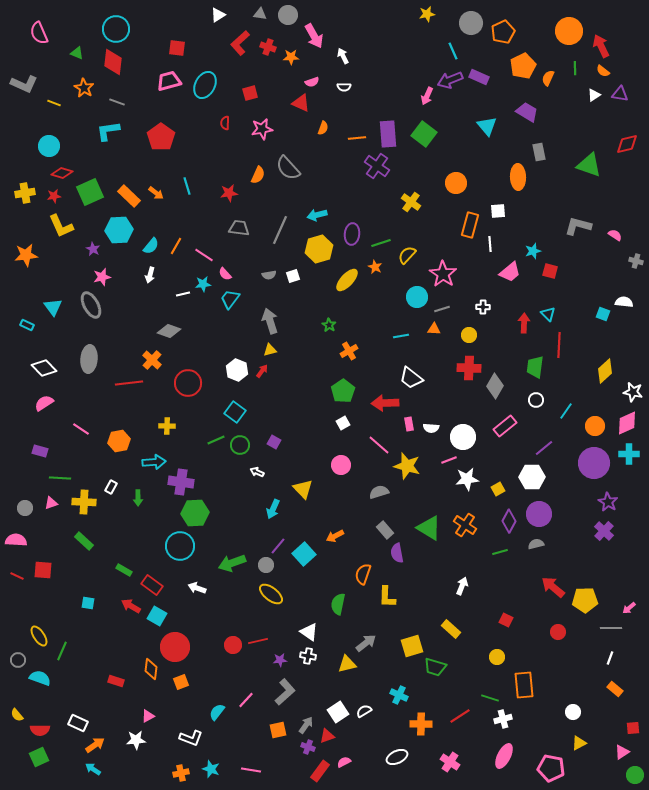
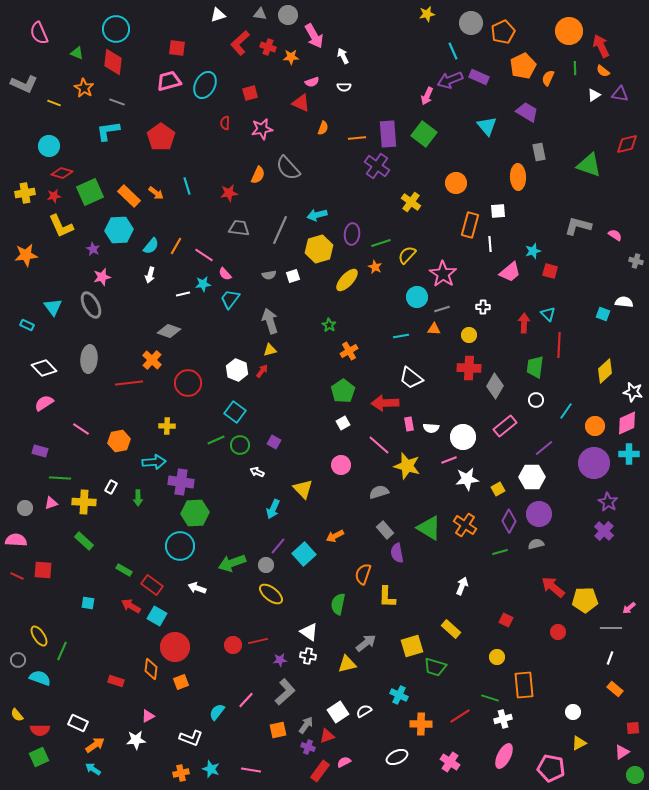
white triangle at (218, 15): rotated 14 degrees clockwise
